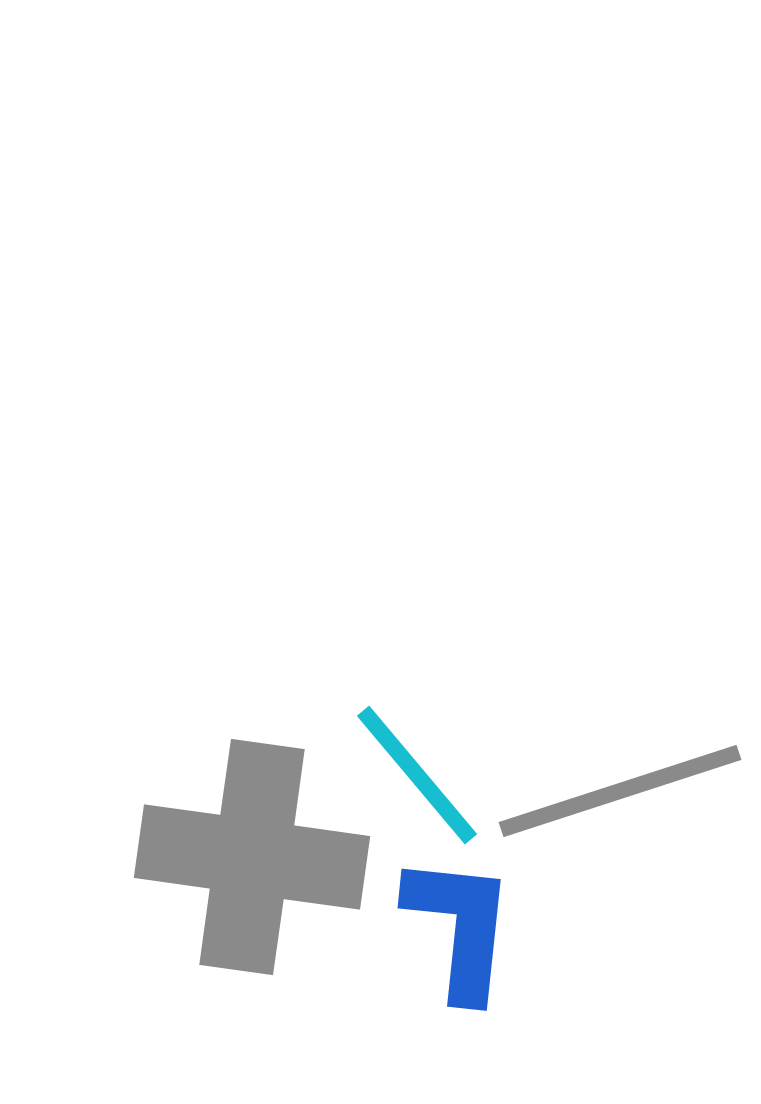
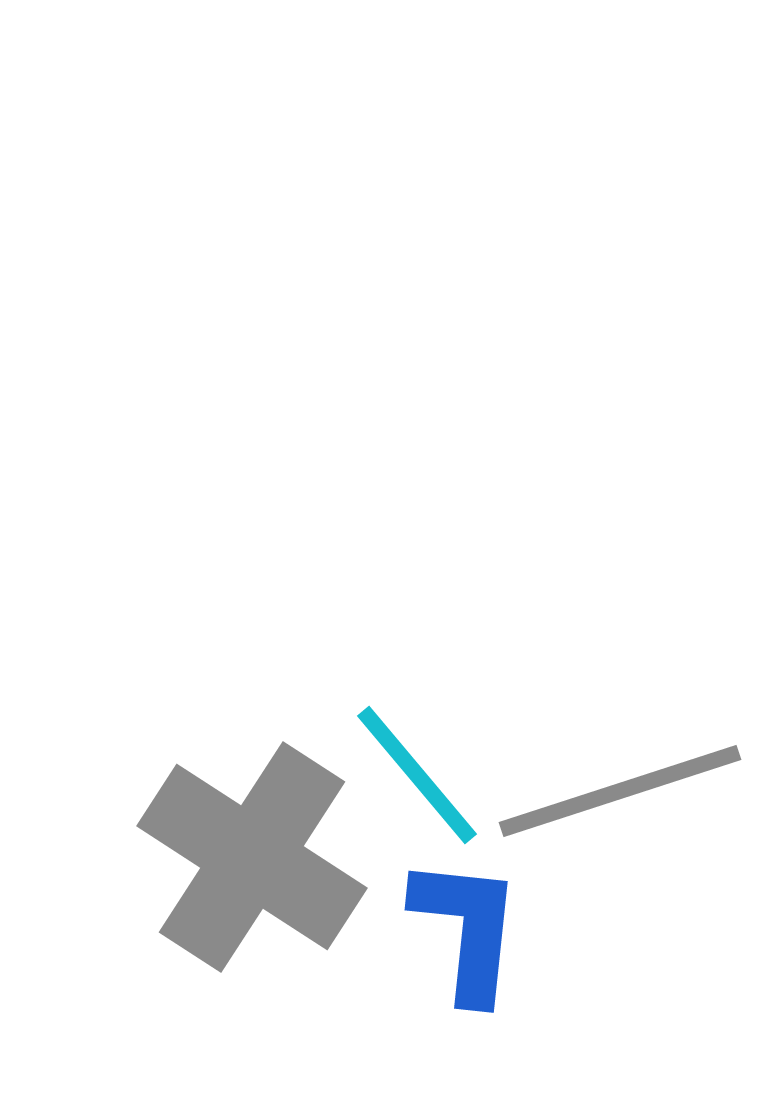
gray cross: rotated 25 degrees clockwise
blue L-shape: moved 7 px right, 2 px down
